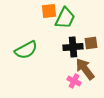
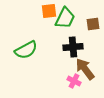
brown square: moved 2 px right, 19 px up
